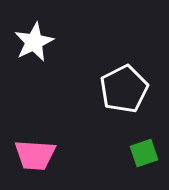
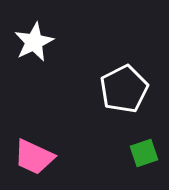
pink trapezoid: moved 1 px left, 2 px down; rotated 21 degrees clockwise
